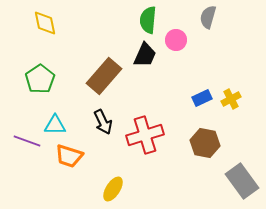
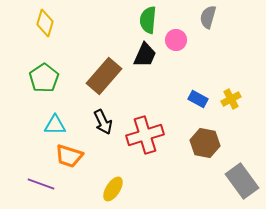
yellow diamond: rotated 28 degrees clockwise
green pentagon: moved 4 px right, 1 px up
blue rectangle: moved 4 px left, 1 px down; rotated 54 degrees clockwise
purple line: moved 14 px right, 43 px down
